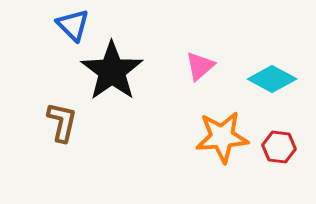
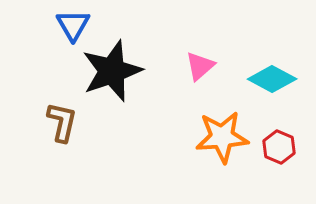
blue triangle: rotated 15 degrees clockwise
black star: rotated 16 degrees clockwise
red hexagon: rotated 16 degrees clockwise
